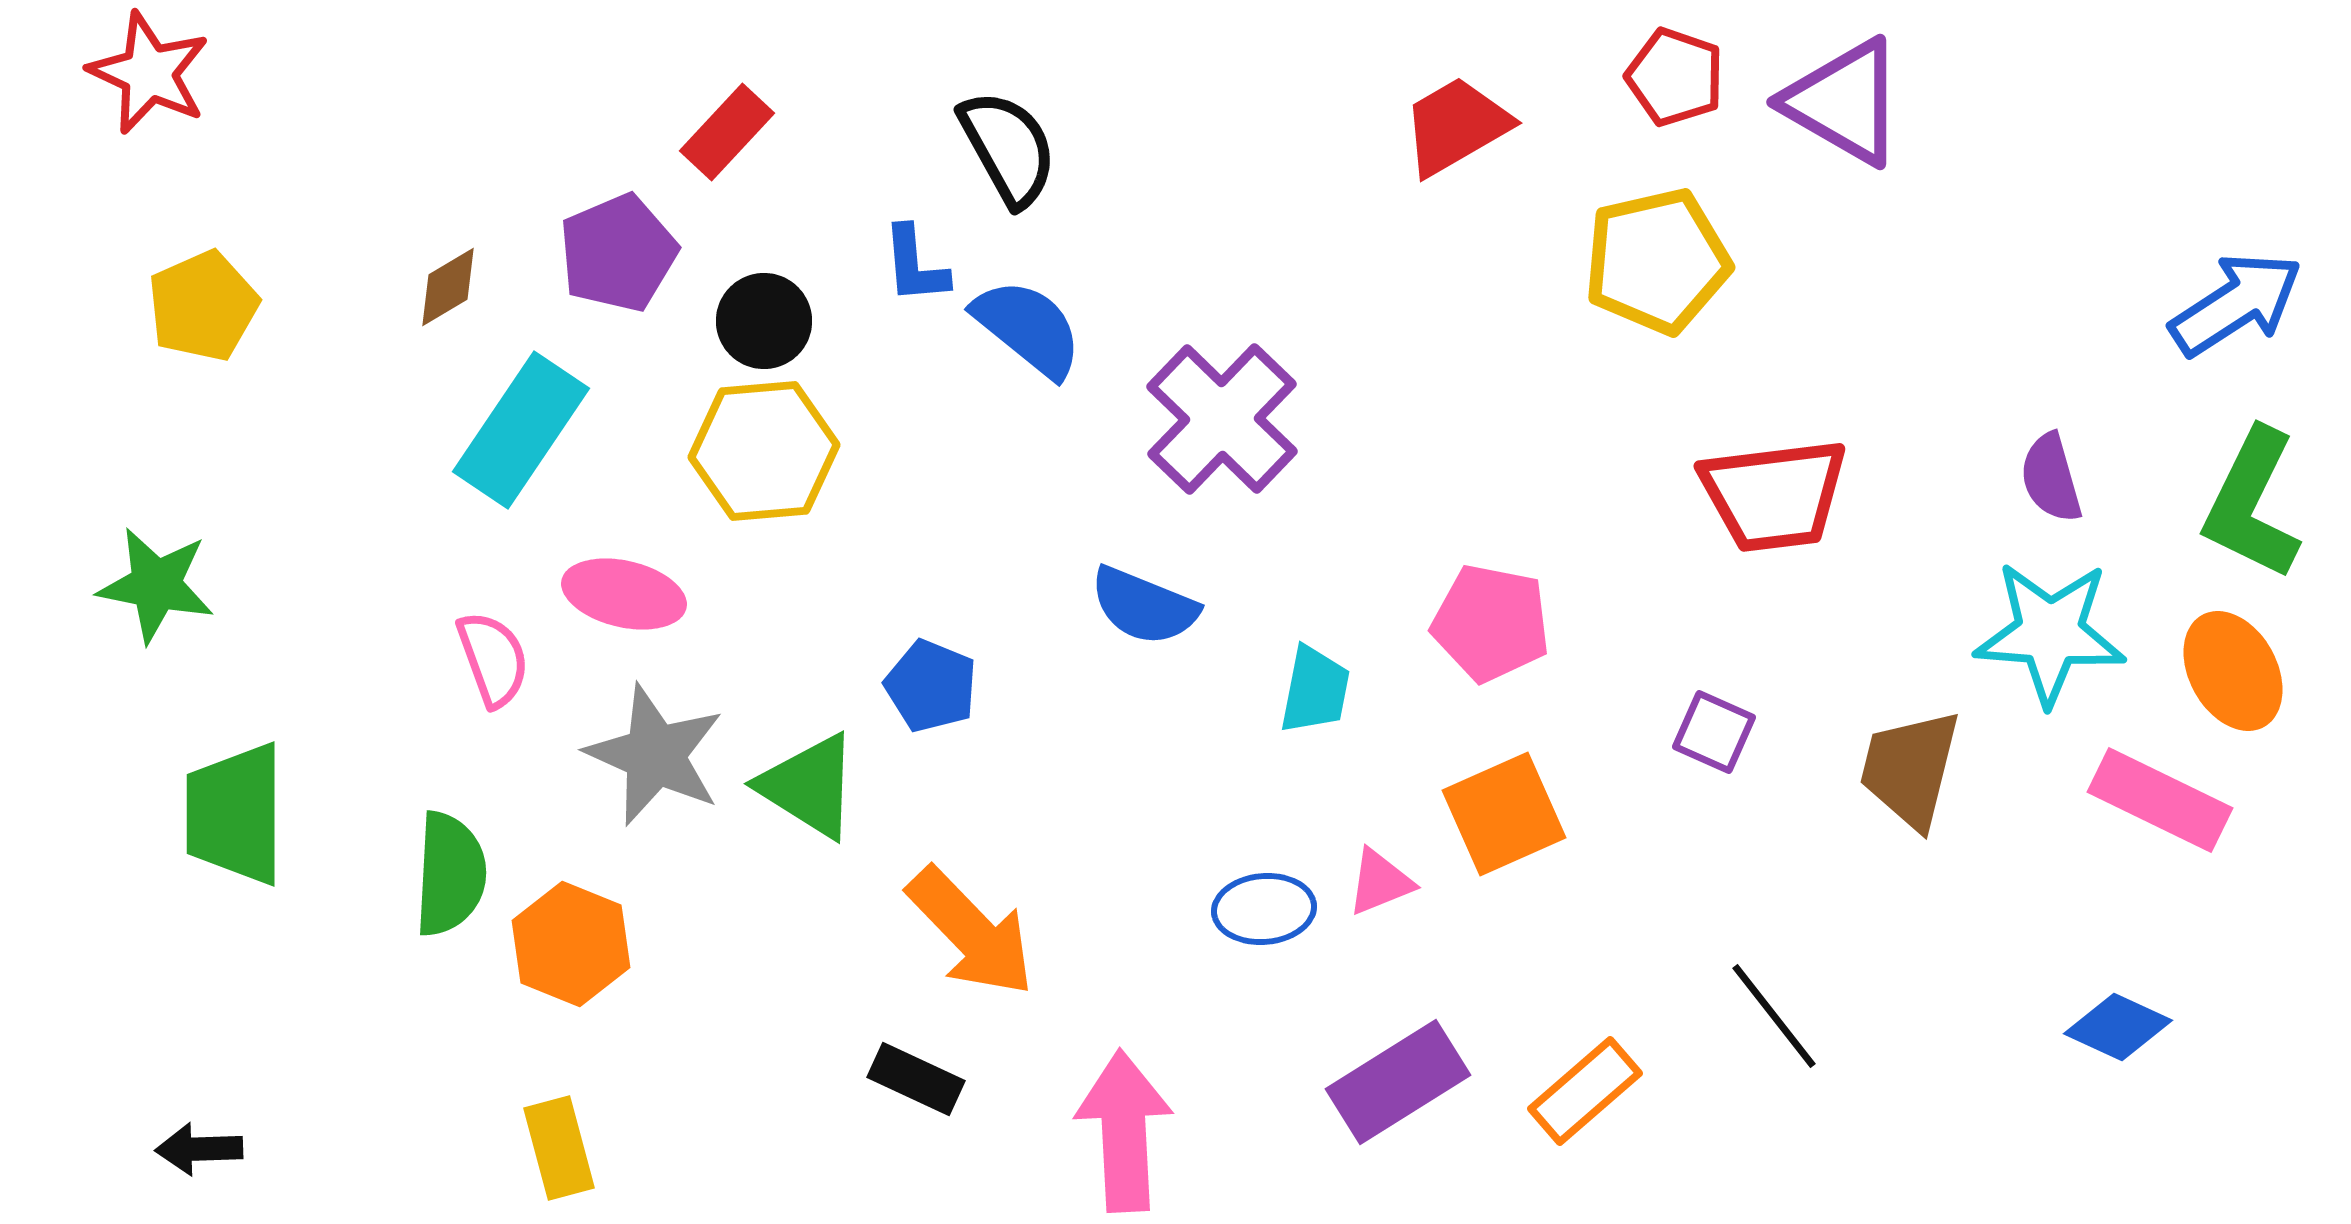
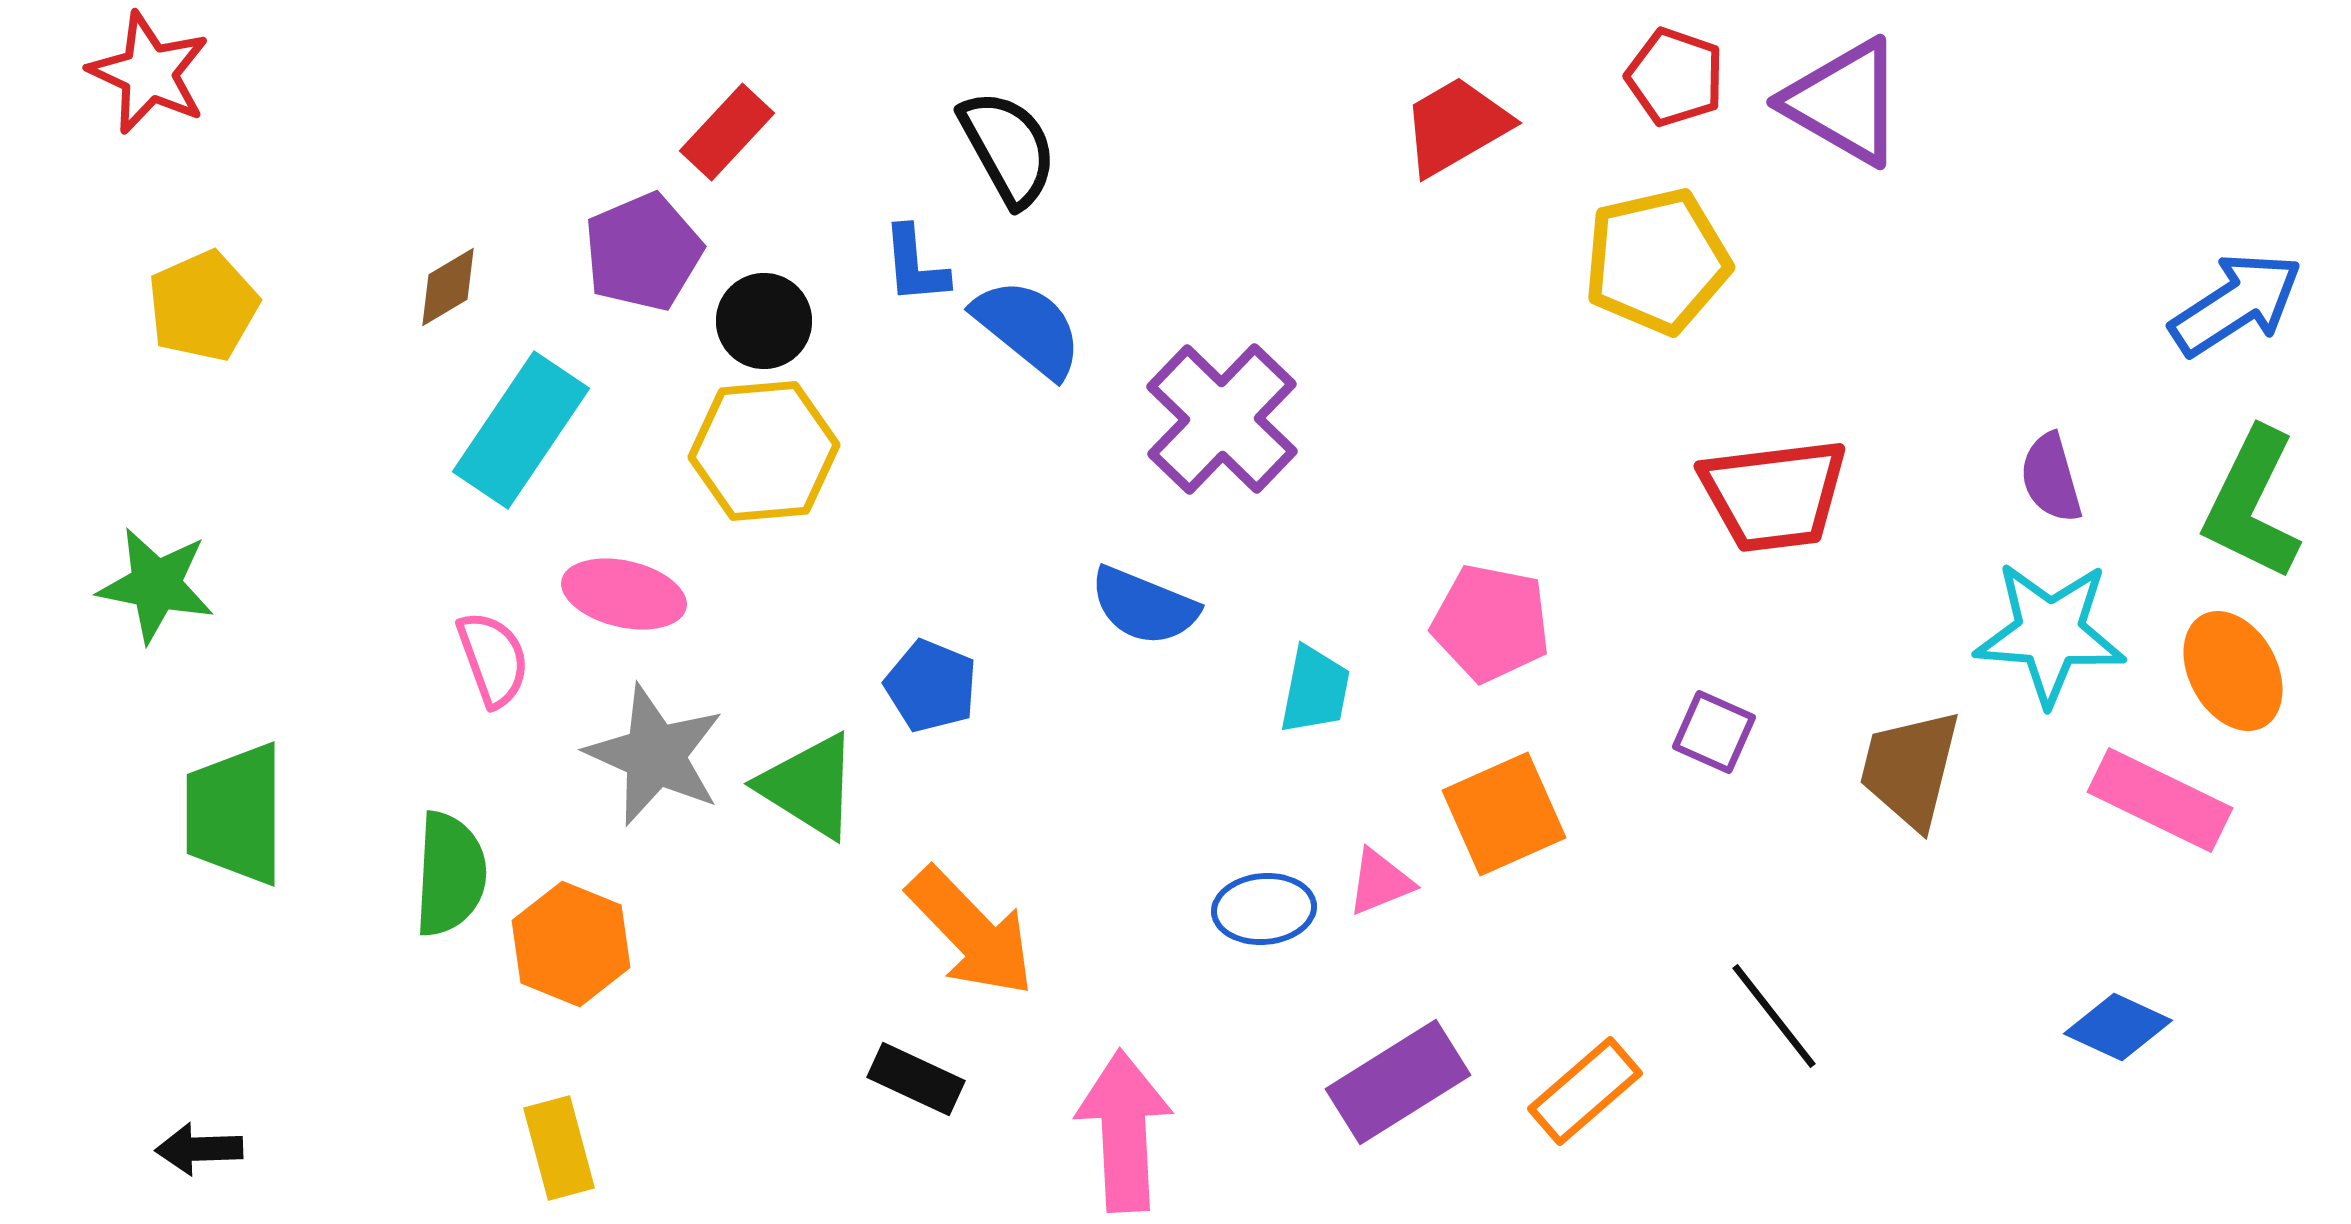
purple pentagon at (618, 253): moved 25 px right, 1 px up
